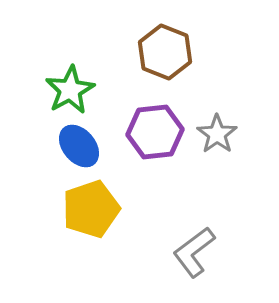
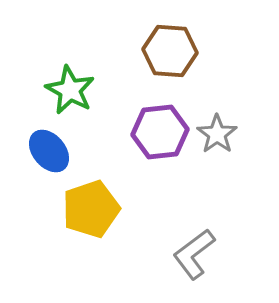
brown hexagon: moved 5 px right, 1 px up; rotated 18 degrees counterclockwise
green star: rotated 15 degrees counterclockwise
purple hexagon: moved 5 px right
blue ellipse: moved 30 px left, 5 px down
gray L-shape: moved 2 px down
